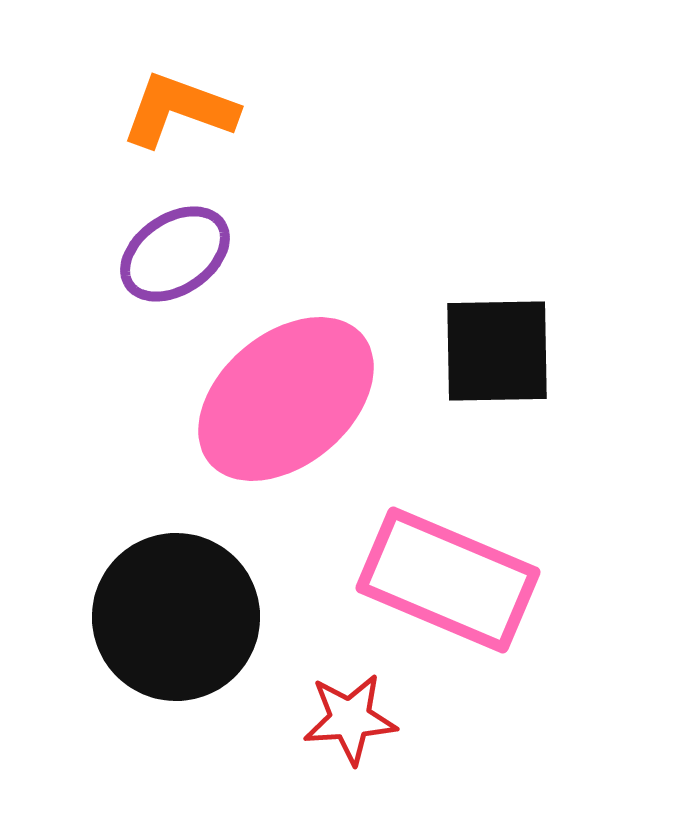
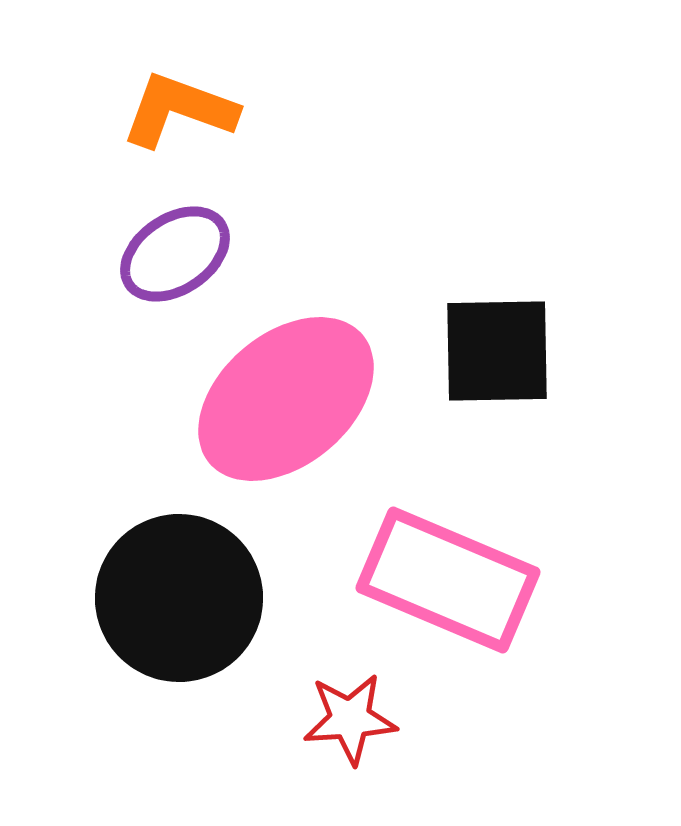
black circle: moved 3 px right, 19 px up
